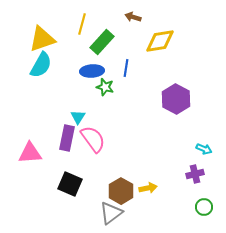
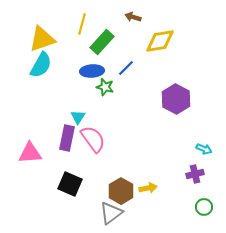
blue line: rotated 36 degrees clockwise
